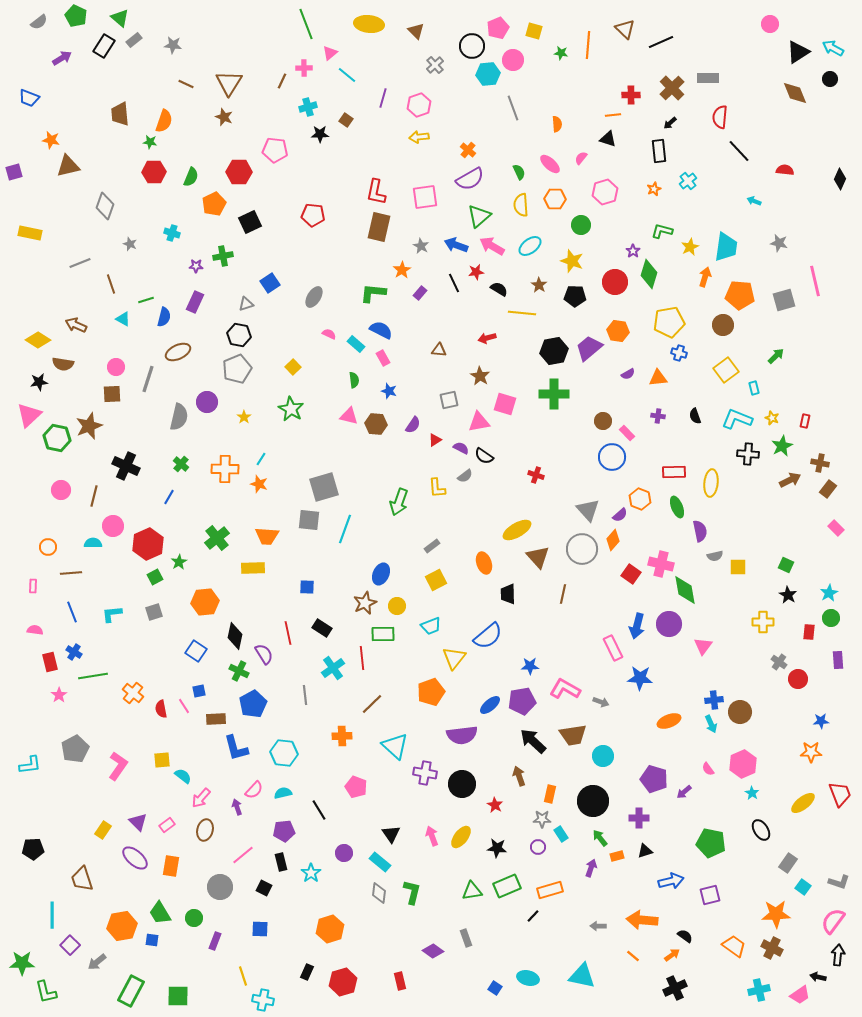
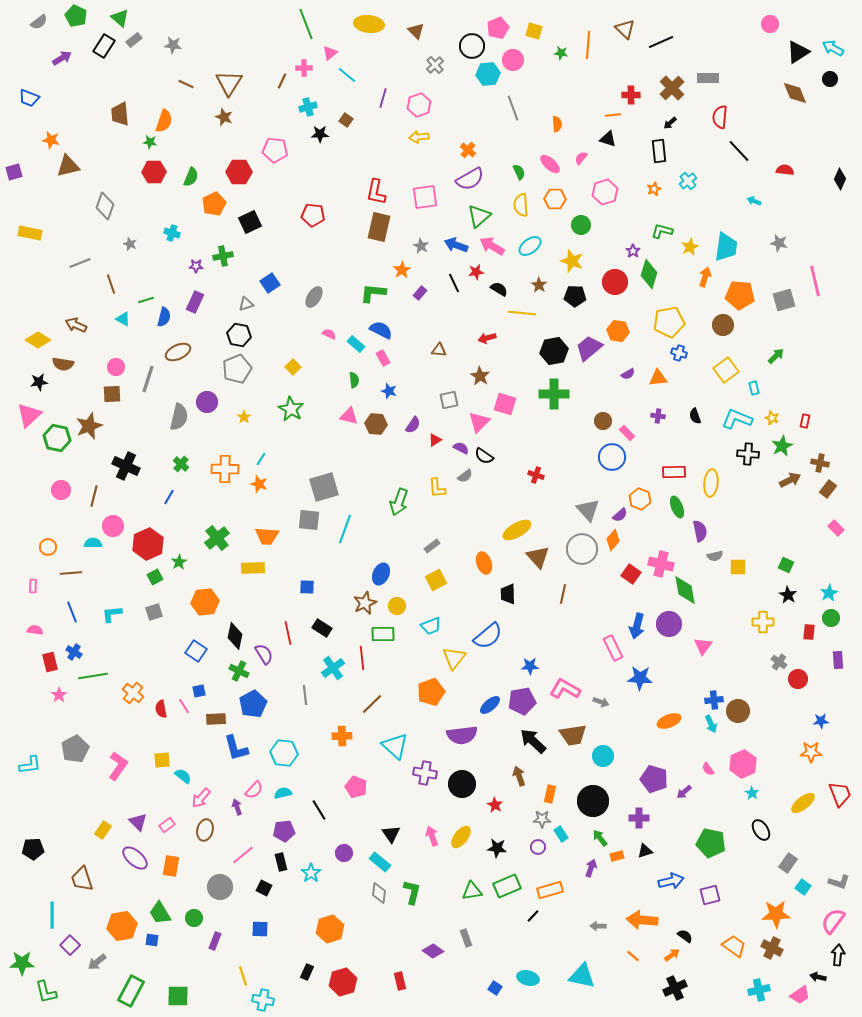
pink triangle at (479, 422): rotated 35 degrees counterclockwise
brown circle at (740, 712): moved 2 px left, 1 px up
